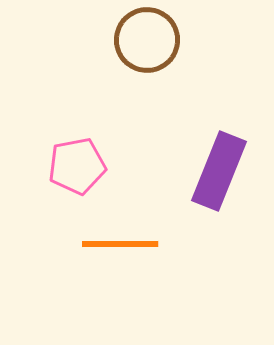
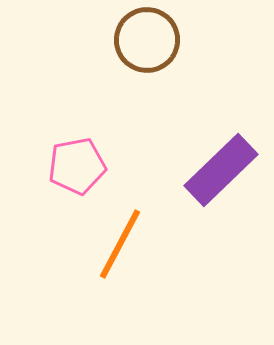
purple rectangle: moved 2 px right, 1 px up; rotated 24 degrees clockwise
orange line: rotated 62 degrees counterclockwise
